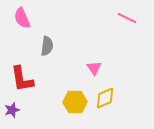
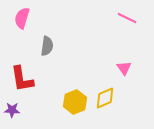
pink semicircle: rotated 40 degrees clockwise
pink triangle: moved 30 px right
yellow hexagon: rotated 20 degrees counterclockwise
purple star: rotated 21 degrees clockwise
